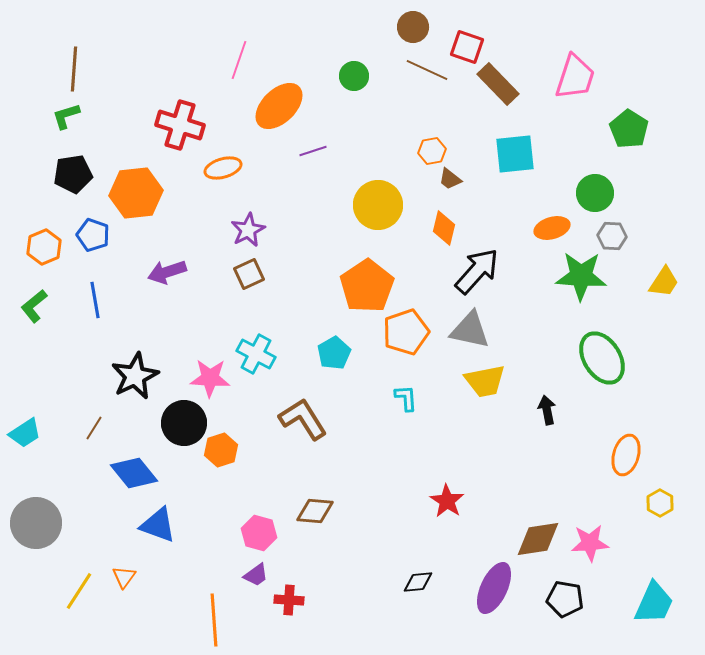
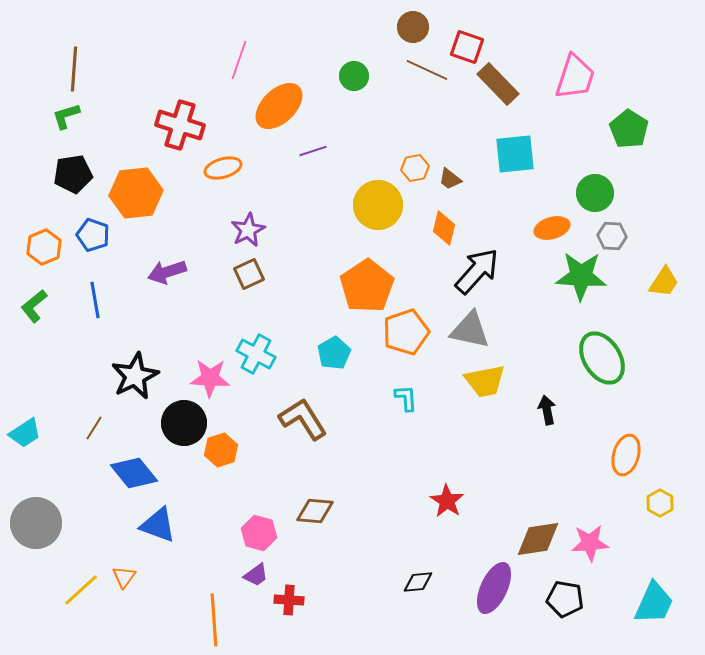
orange hexagon at (432, 151): moved 17 px left, 17 px down
yellow line at (79, 591): moved 2 px right, 1 px up; rotated 15 degrees clockwise
